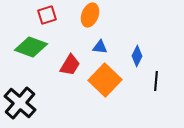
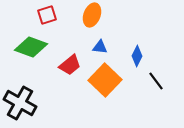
orange ellipse: moved 2 px right
red trapezoid: rotated 20 degrees clockwise
black line: rotated 42 degrees counterclockwise
black cross: rotated 12 degrees counterclockwise
